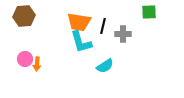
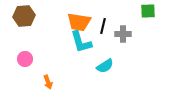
green square: moved 1 px left, 1 px up
orange arrow: moved 11 px right, 18 px down; rotated 24 degrees counterclockwise
